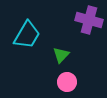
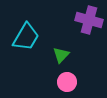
cyan trapezoid: moved 1 px left, 2 px down
